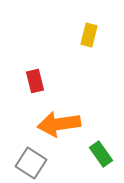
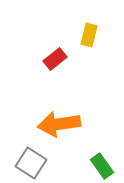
red rectangle: moved 20 px right, 22 px up; rotated 65 degrees clockwise
green rectangle: moved 1 px right, 12 px down
